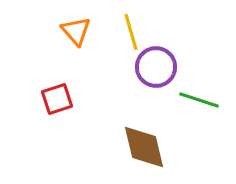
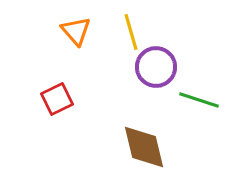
red square: rotated 8 degrees counterclockwise
